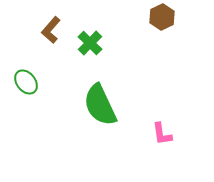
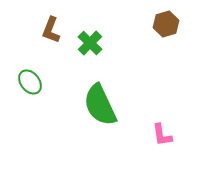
brown hexagon: moved 4 px right, 7 px down; rotated 10 degrees clockwise
brown L-shape: rotated 20 degrees counterclockwise
green ellipse: moved 4 px right
pink L-shape: moved 1 px down
